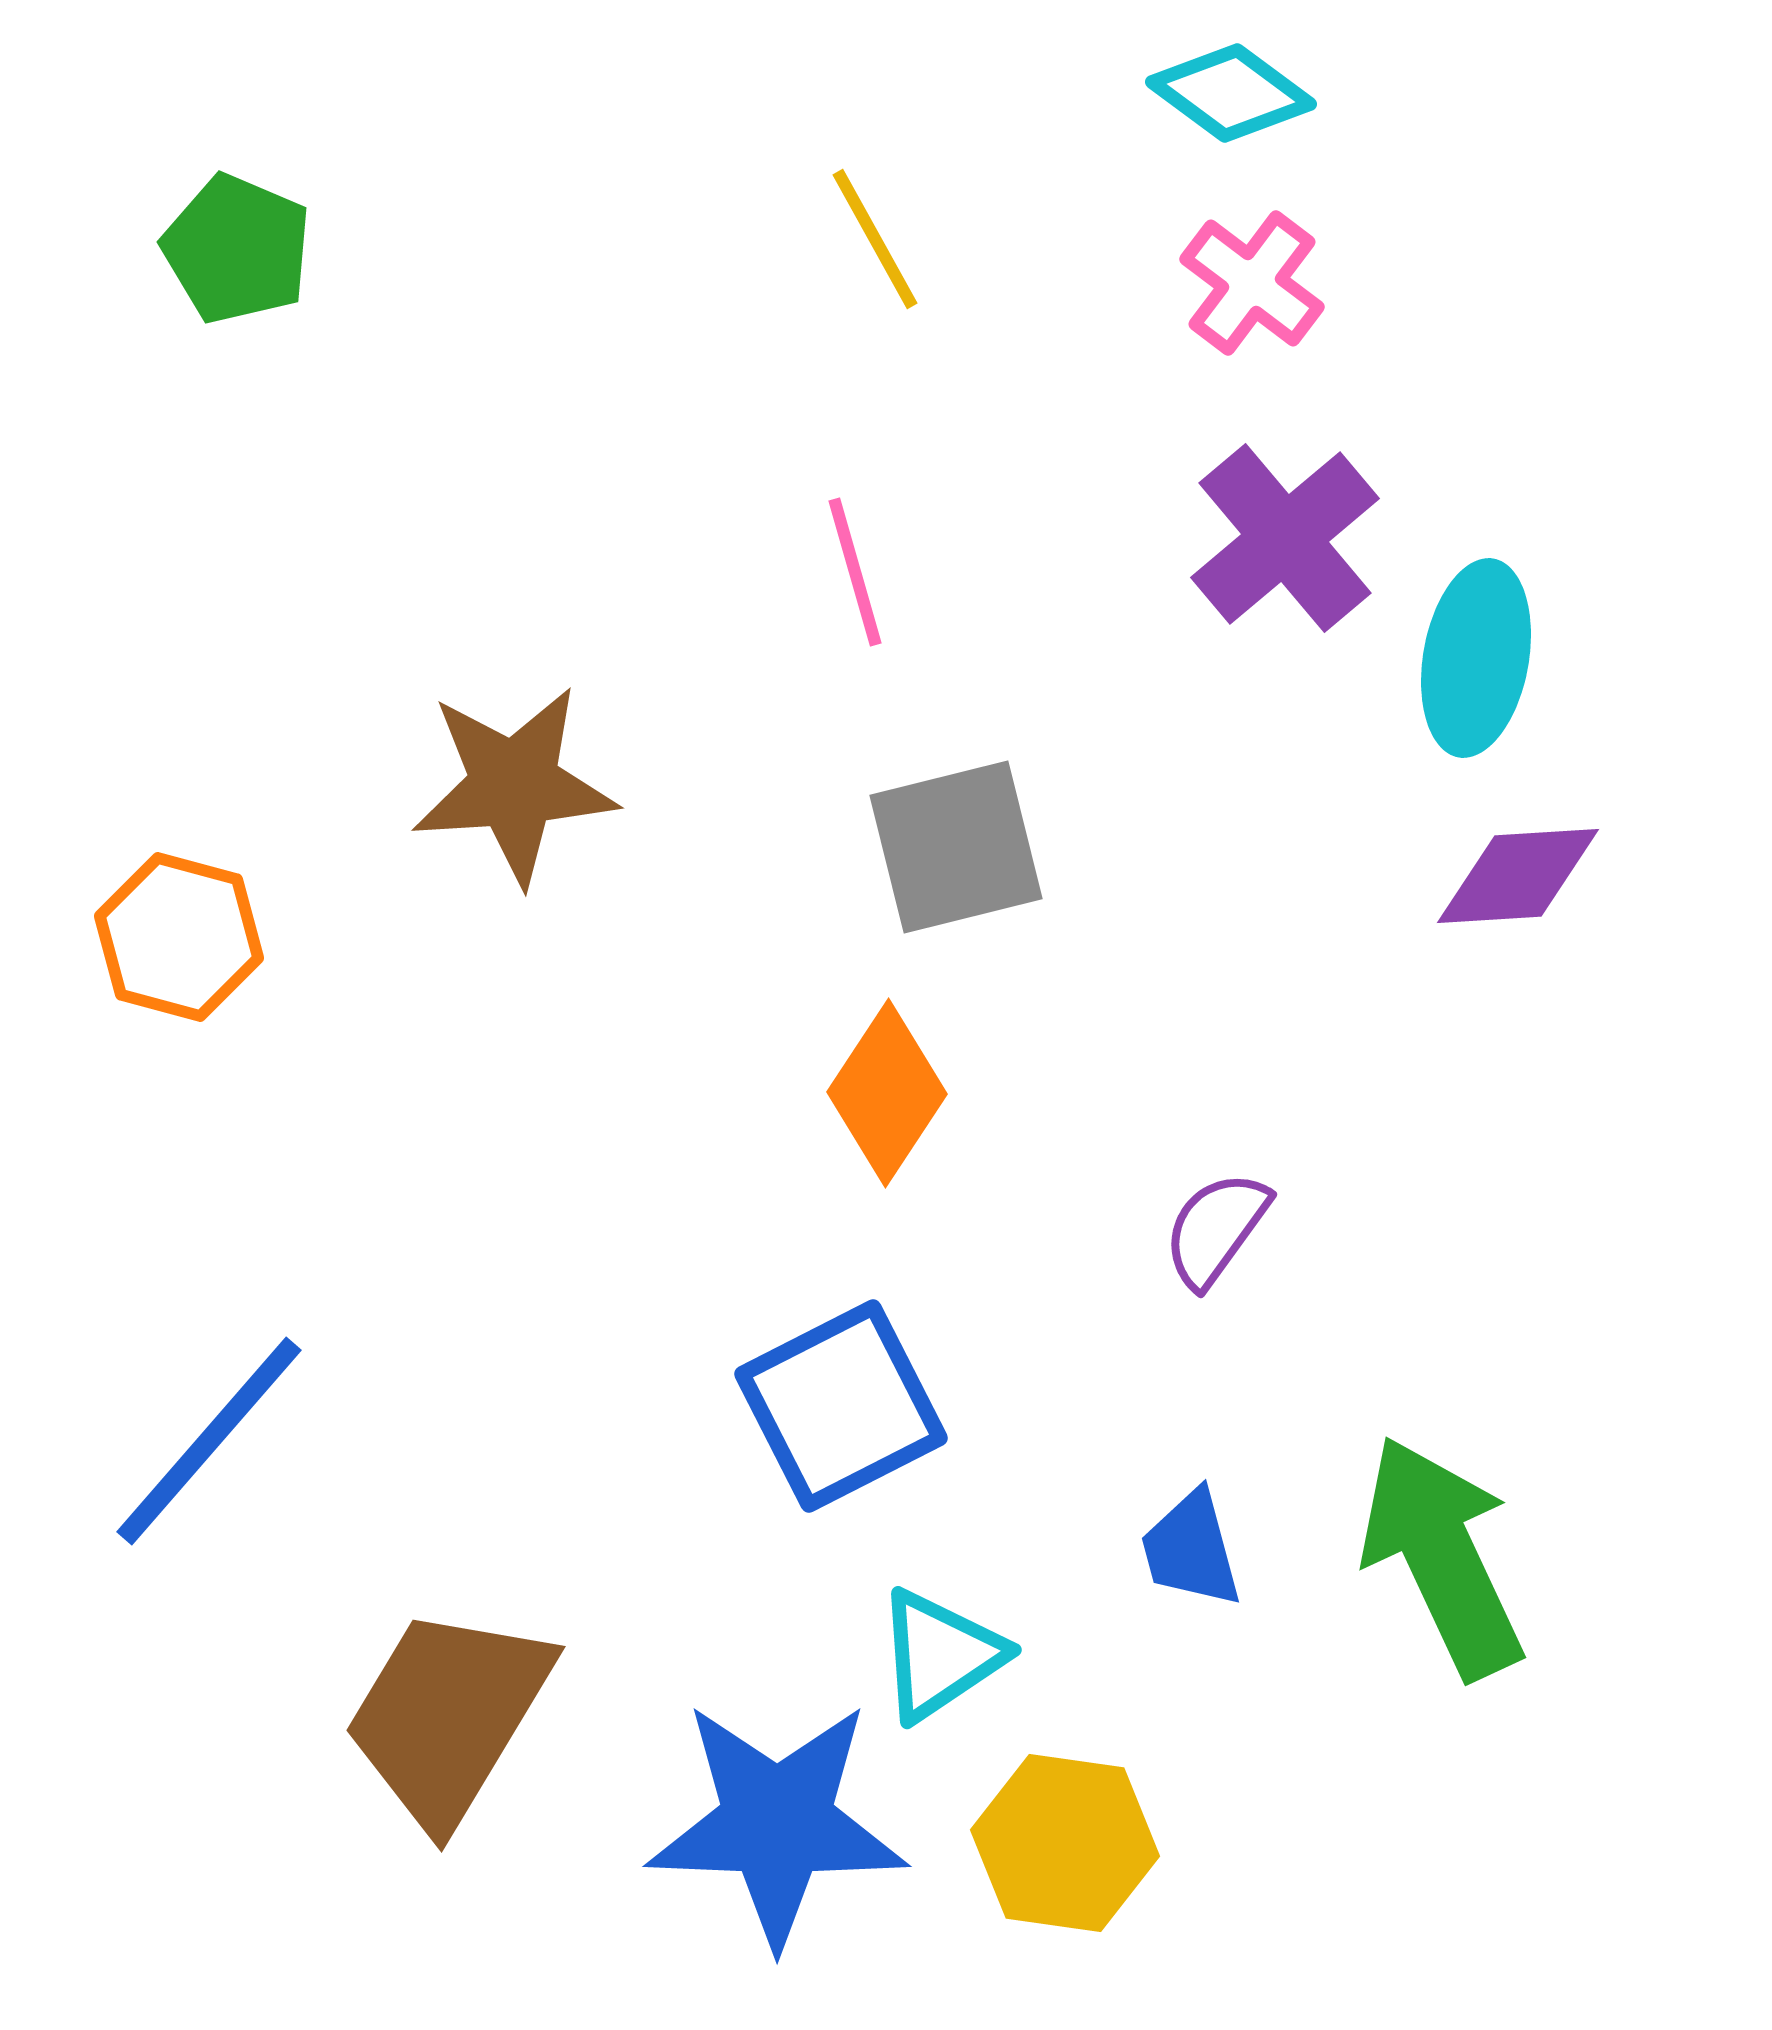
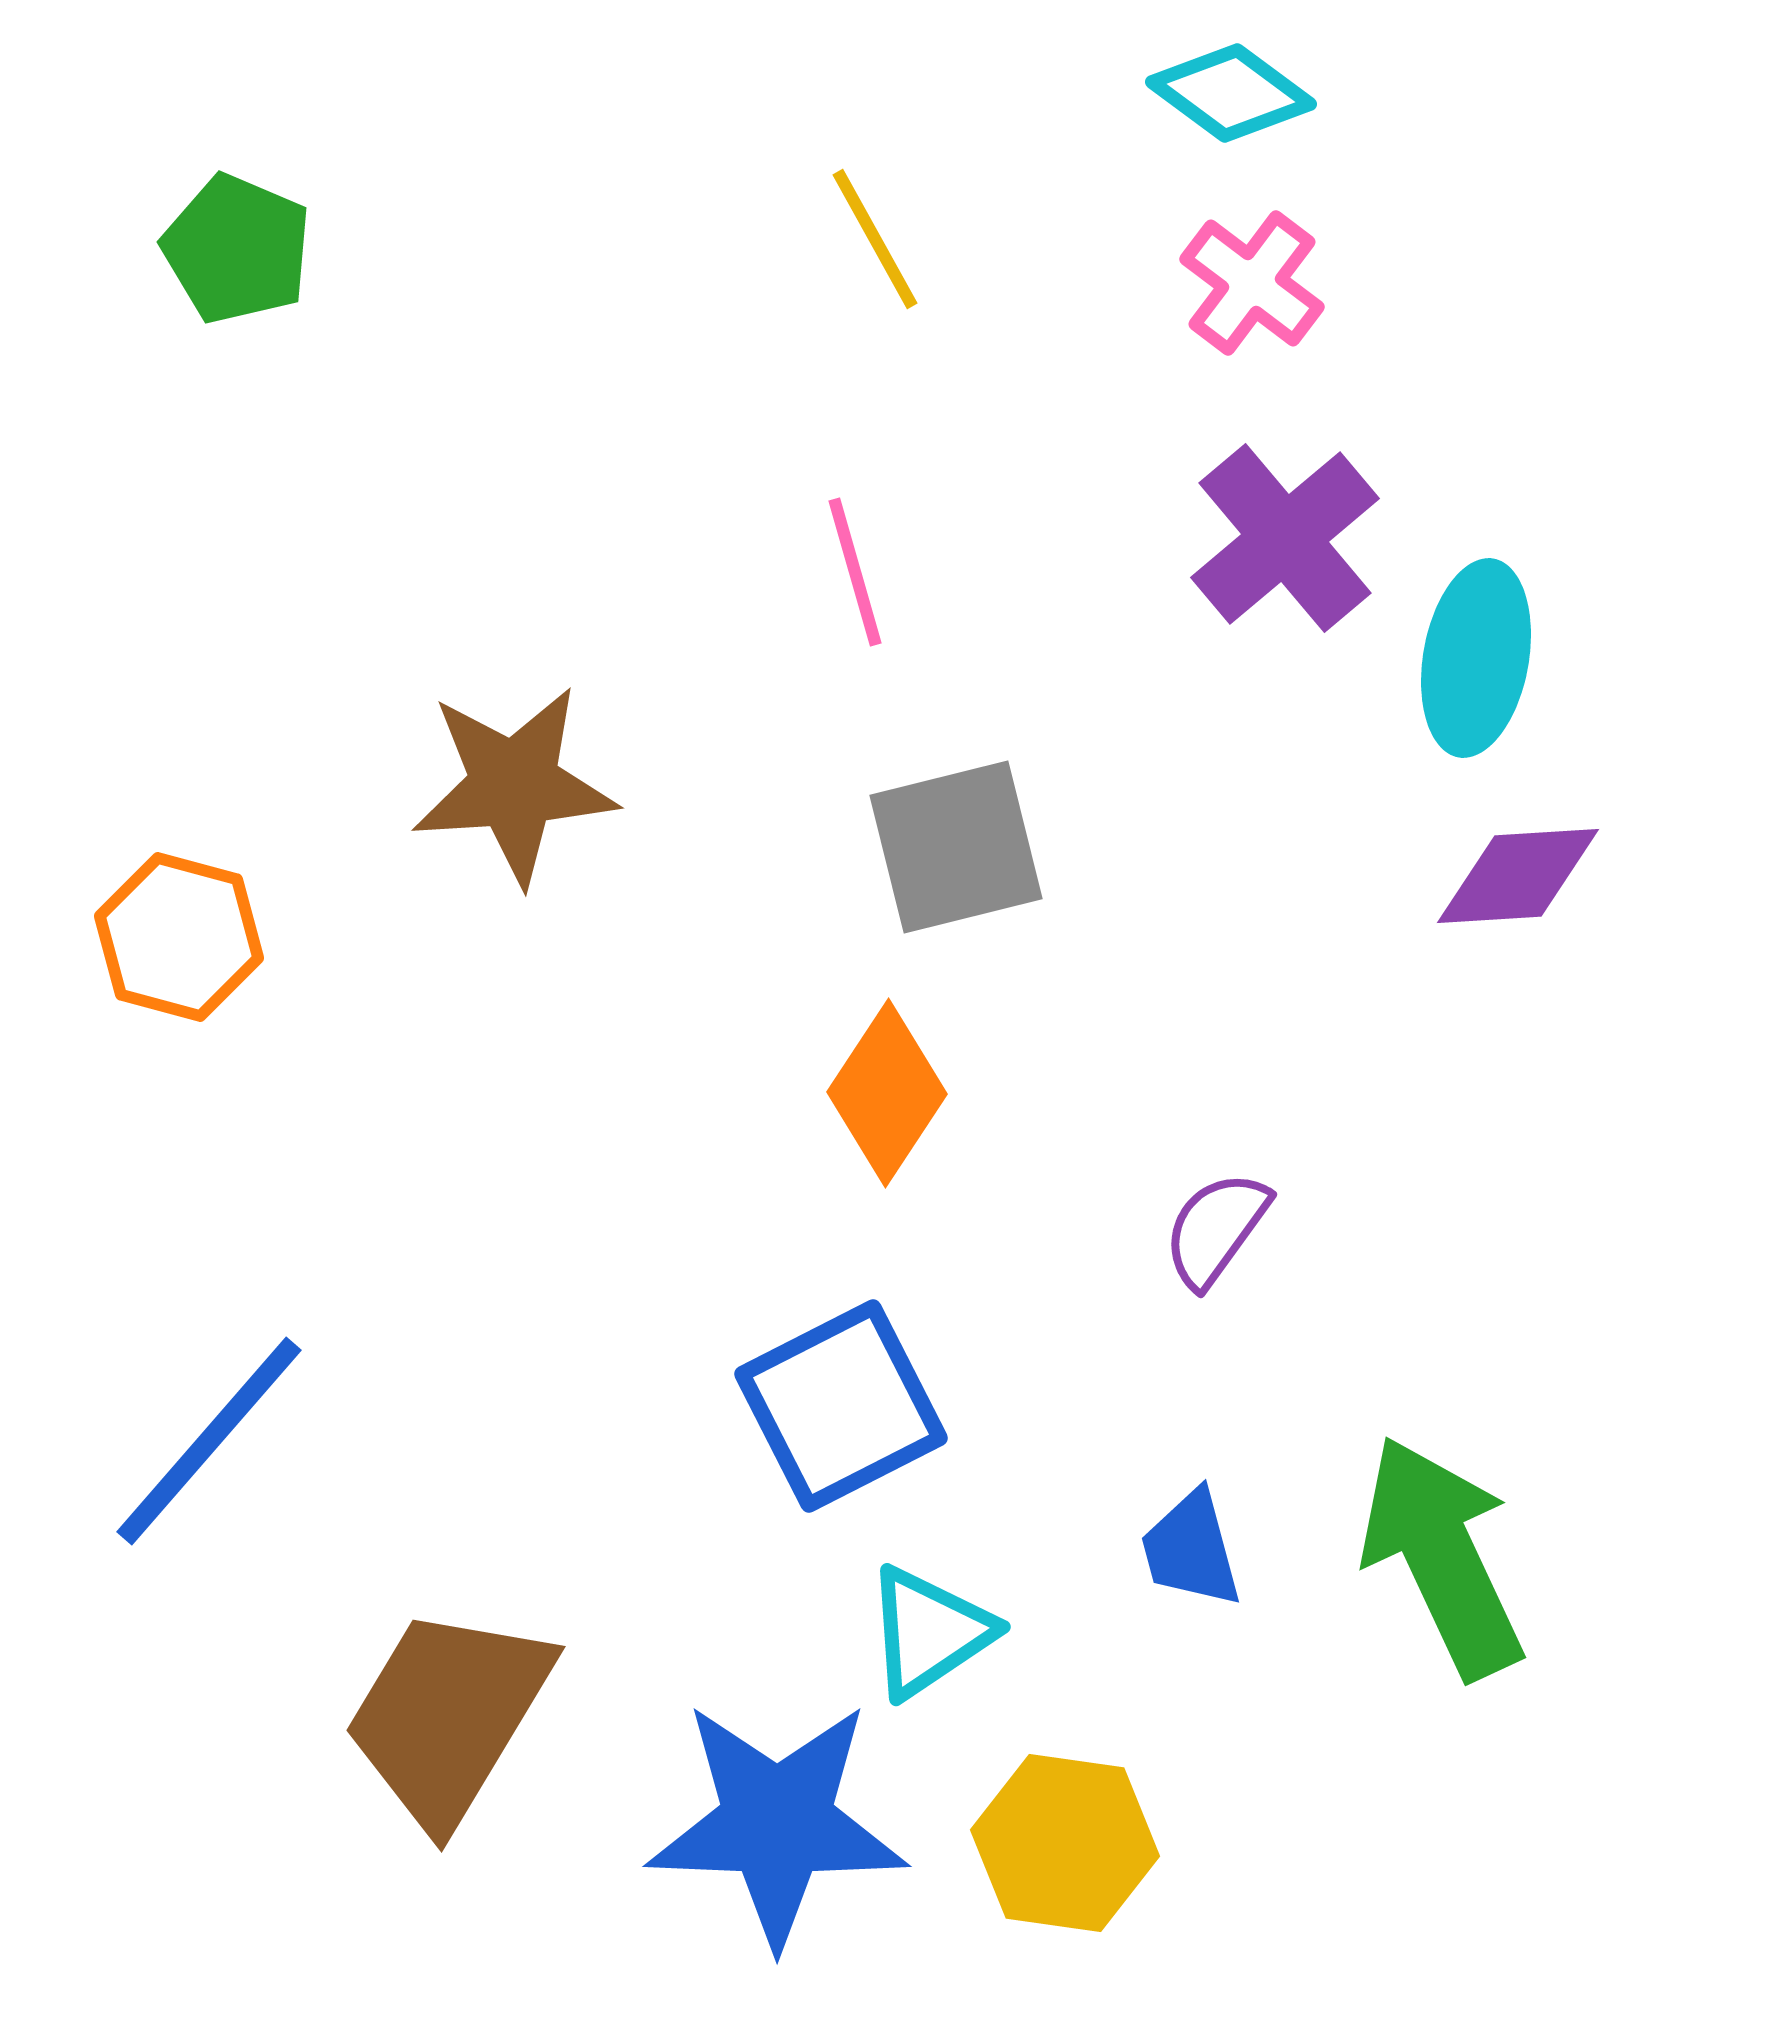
cyan triangle: moved 11 px left, 23 px up
